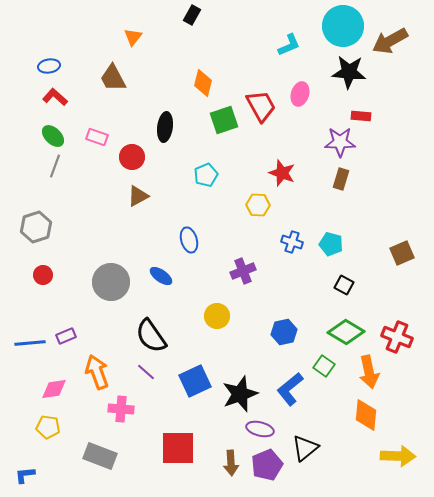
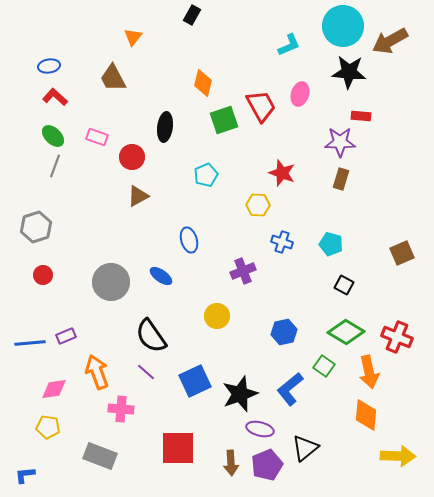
blue cross at (292, 242): moved 10 px left
